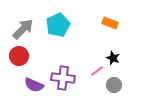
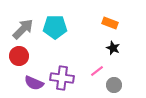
cyan pentagon: moved 3 px left, 2 px down; rotated 25 degrees clockwise
black star: moved 10 px up
purple cross: moved 1 px left
purple semicircle: moved 2 px up
